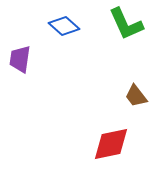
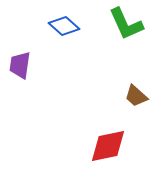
purple trapezoid: moved 6 px down
brown trapezoid: rotated 10 degrees counterclockwise
red diamond: moved 3 px left, 2 px down
